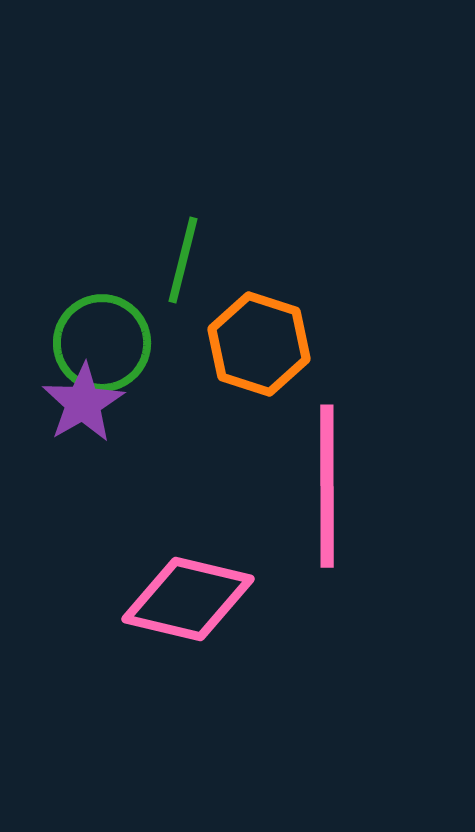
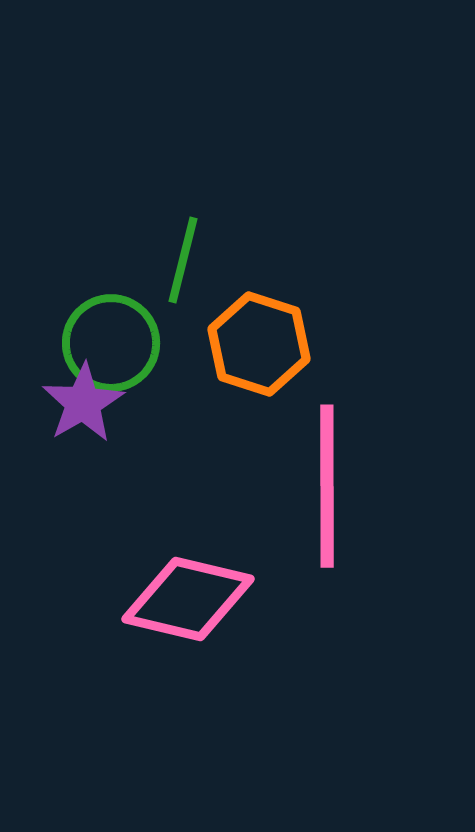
green circle: moved 9 px right
